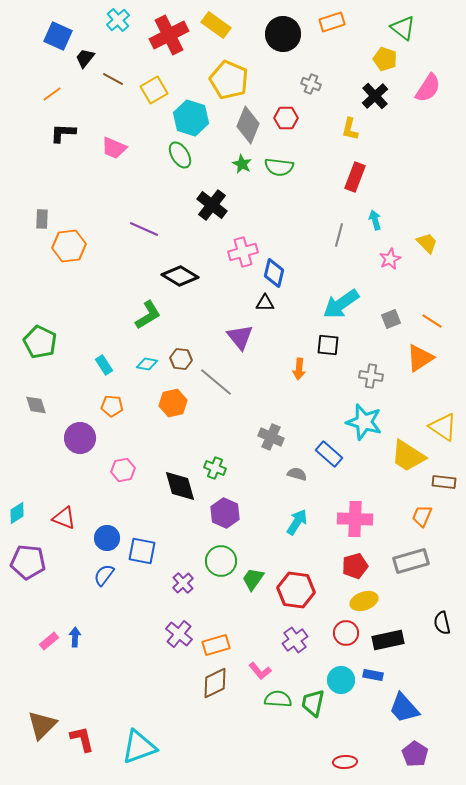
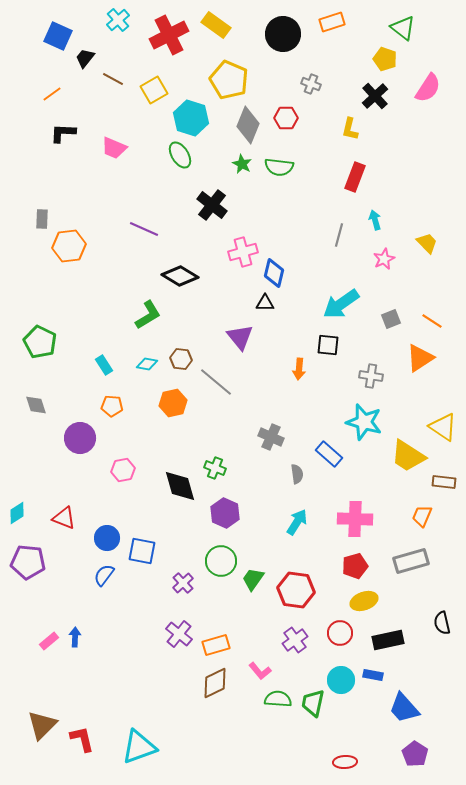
pink star at (390, 259): moved 6 px left
gray semicircle at (297, 474): rotated 66 degrees clockwise
red circle at (346, 633): moved 6 px left
